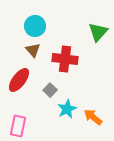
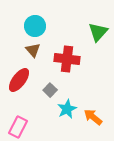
red cross: moved 2 px right
pink rectangle: moved 1 px down; rotated 15 degrees clockwise
